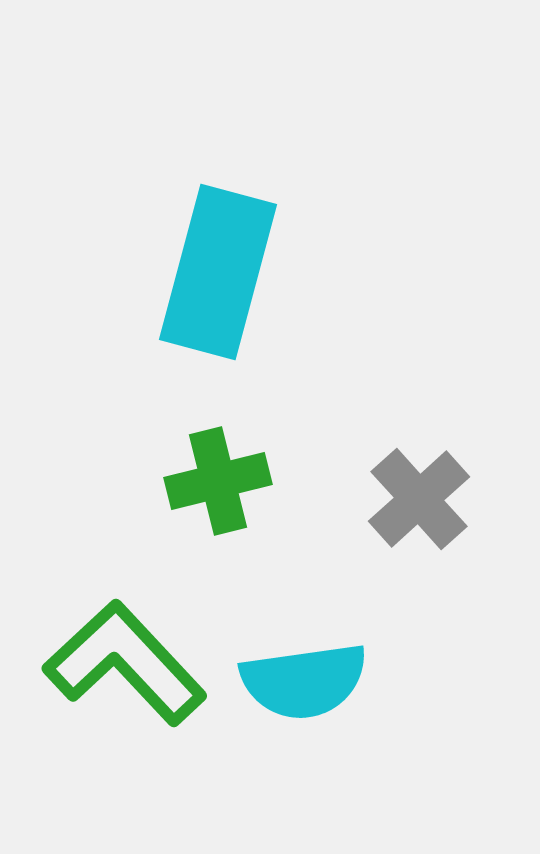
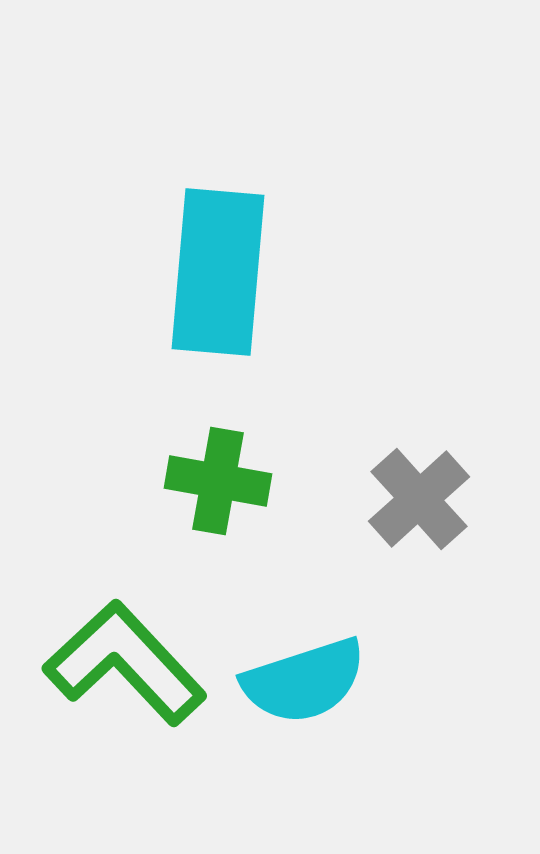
cyan rectangle: rotated 10 degrees counterclockwise
green cross: rotated 24 degrees clockwise
cyan semicircle: rotated 10 degrees counterclockwise
